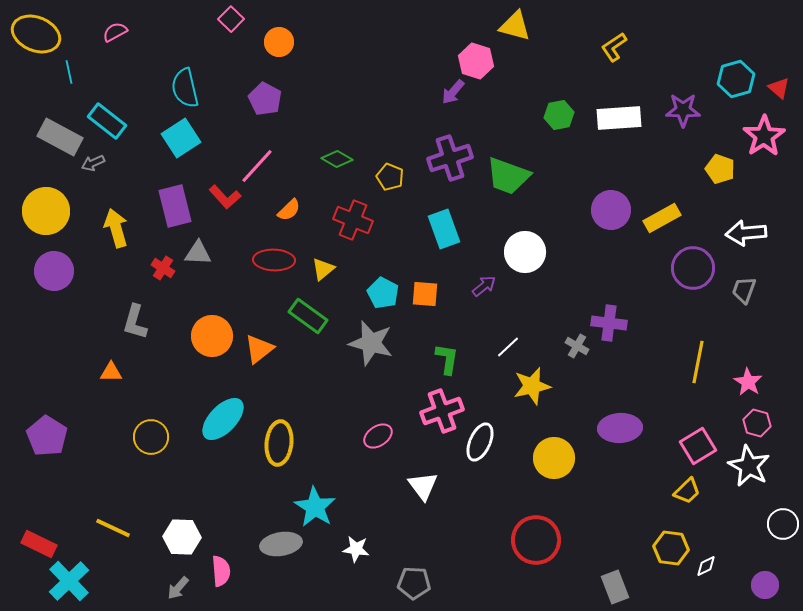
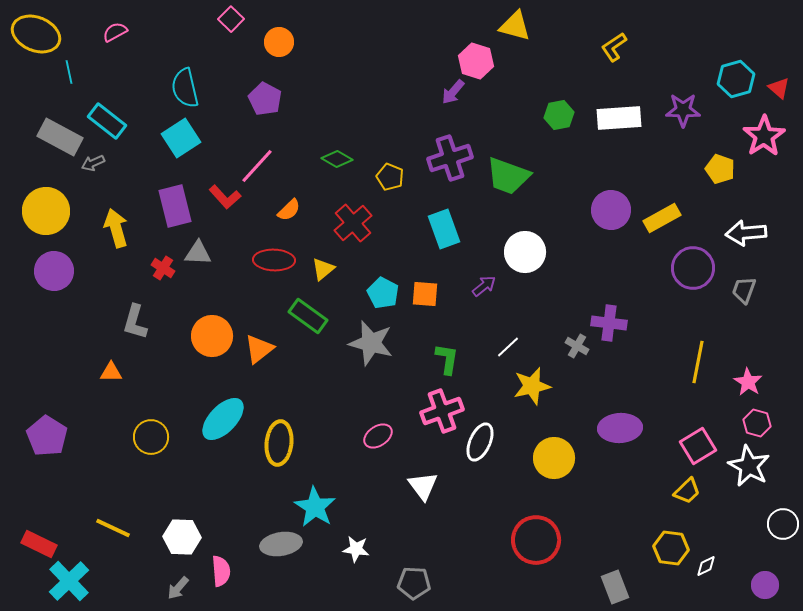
red cross at (353, 220): moved 3 px down; rotated 27 degrees clockwise
